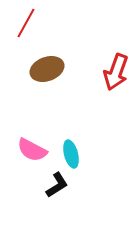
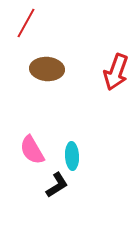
brown ellipse: rotated 24 degrees clockwise
pink semicircle: rotated 32 degrees clockwise
cyan ellipse: moved 1 px right, 2 px down; rotated 12 degrees clockwise
